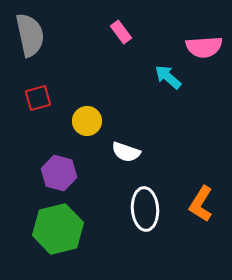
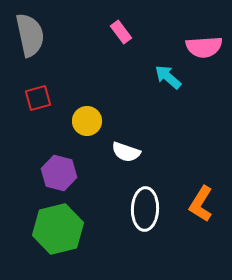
white ellipse: rotated 6 degrees clockwise
